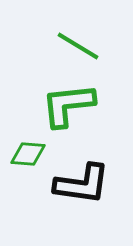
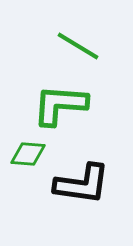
green L-shape: moved 8 px left; rotated 10 degrees clockwise
